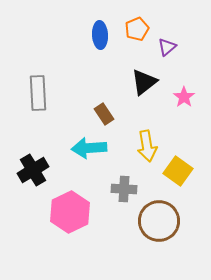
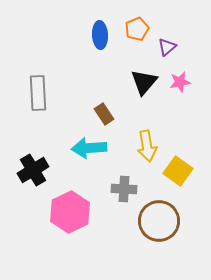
black triangle: rotated 12 degrees counterclockwise
pink star: moved 4 px left, 15 px up; rotated 25 degrees clockwise
